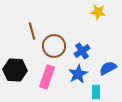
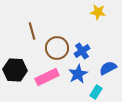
brown circle: moved 3 px right, 2 px down
pink rectangle: rotated 45 degrees clockwise
cyan rectangle: rotated 32 degrees clockwise
